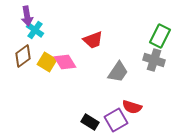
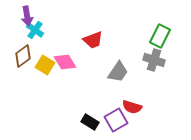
yellow square: moved 2 px left, 3 px down
